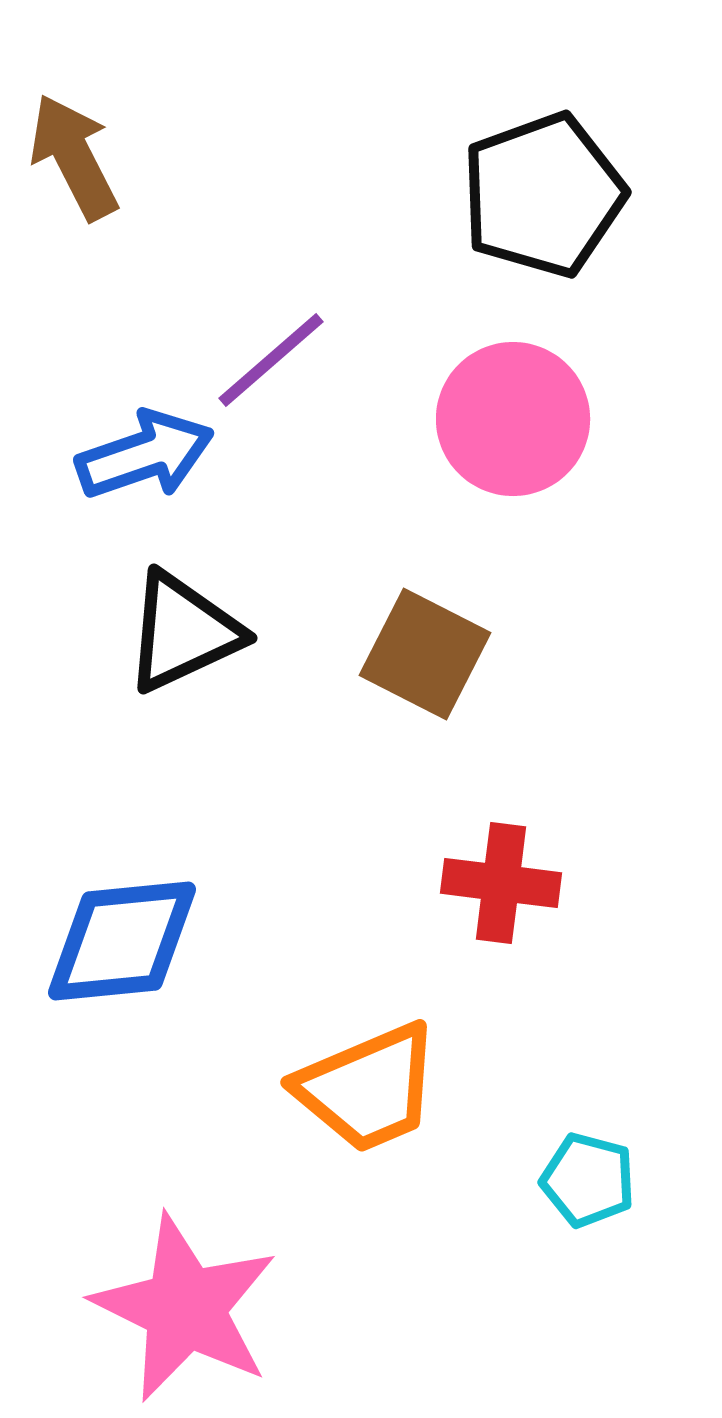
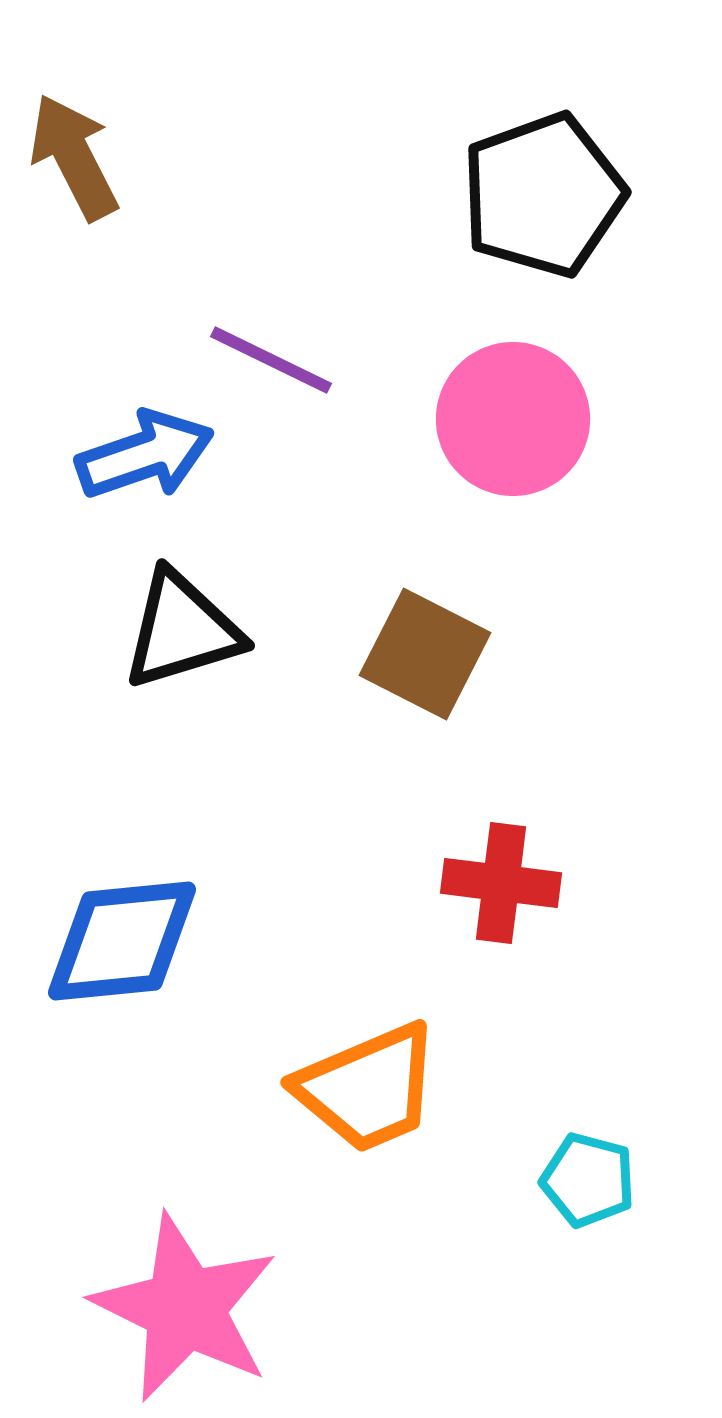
purple line: rotated 67 degrees clockwise
black triangle: moved 1 px left, 2 px up; rotated 8 degrees clockwise
